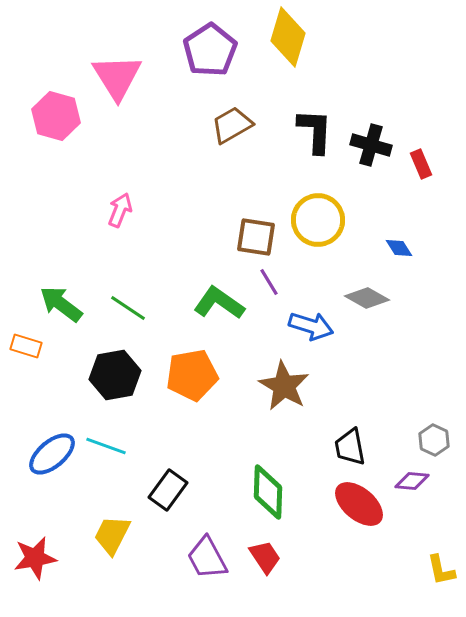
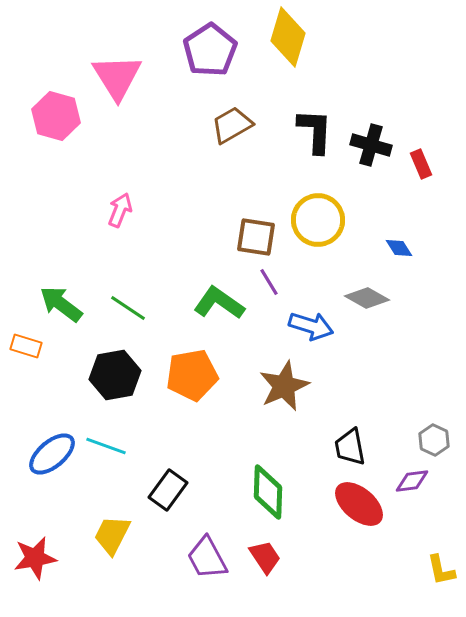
brown star: rotated 18 degrees clockwise
purple diamond: rotated 12 degrees counterclockwise
